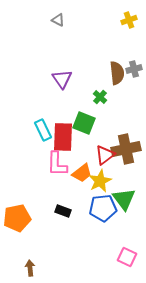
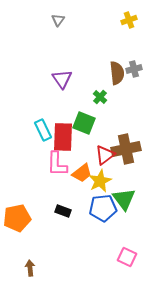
gray triangle: rotated 40 degrees clockwise
